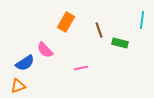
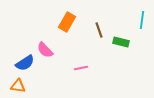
orange rectangle: moved 1 px right
green rectangle: moved 1 px right, 1 px up
orange triangle: rotated 28 degrees clockwise
